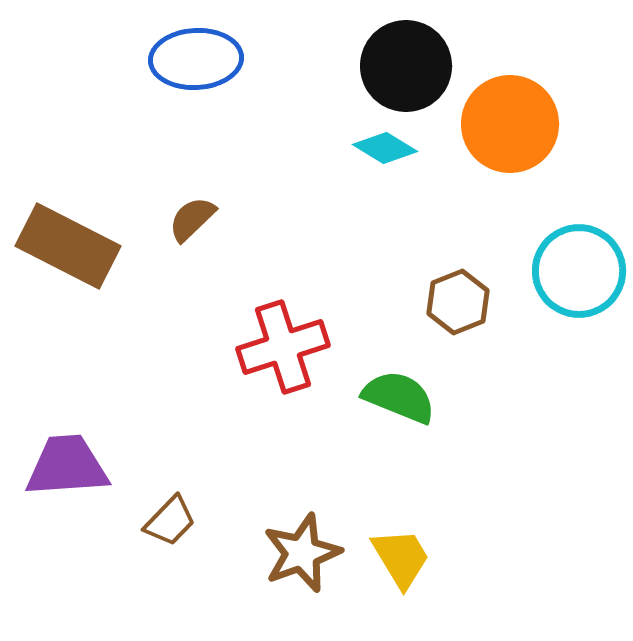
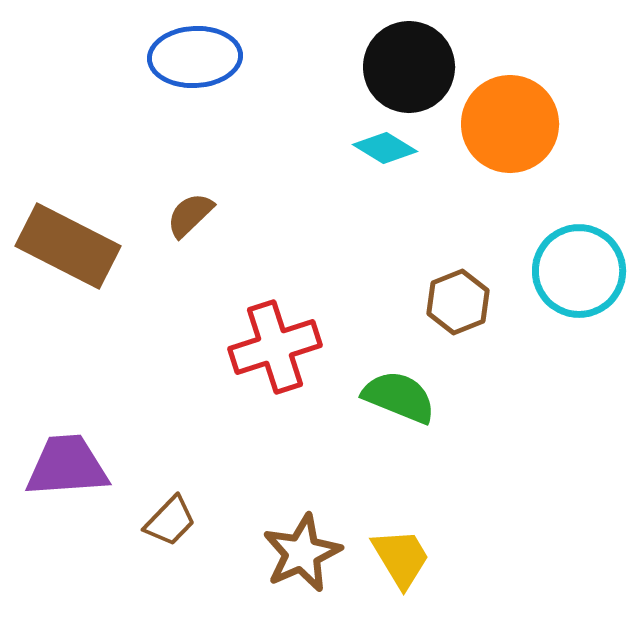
blue ellipse: moved 1 px left, 2 px up
black circle: moved 3 px right, 1 px down
brown semicircle: moved 2 px left, 4 px up
red cross: moved 8 px left
brown star: rotated 4 degrees counterclockwise
